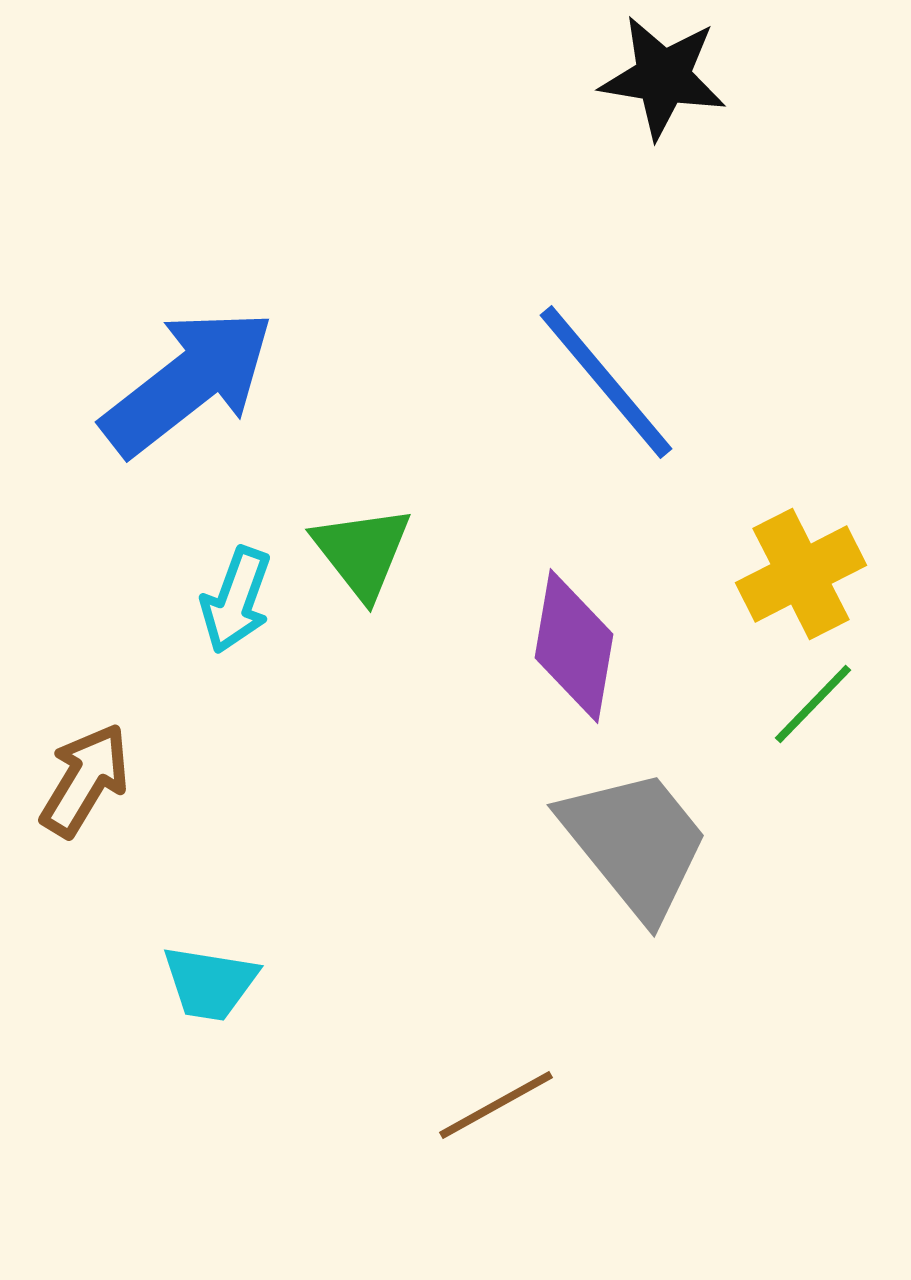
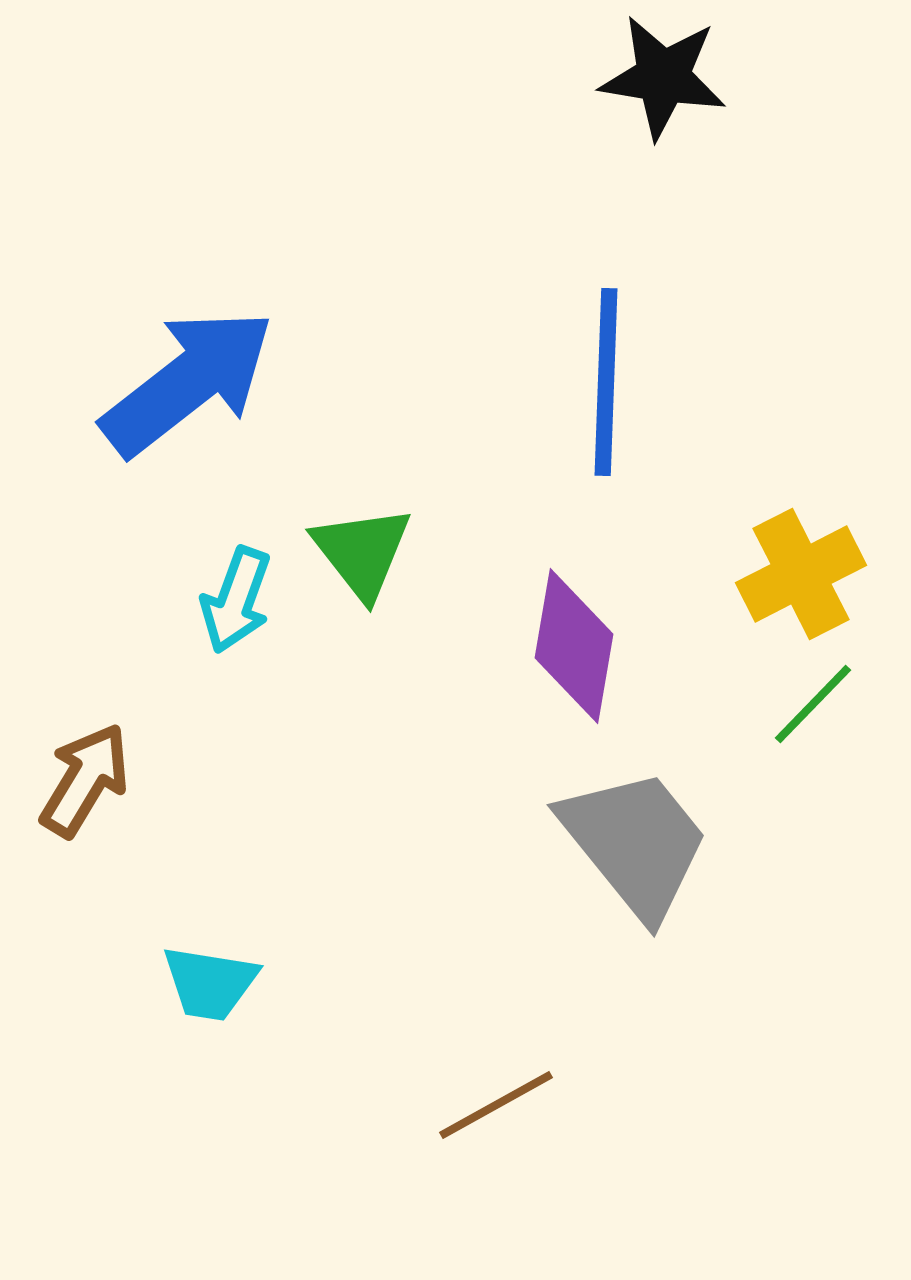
blue line: rotated 42 degrees clockwise
